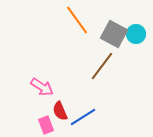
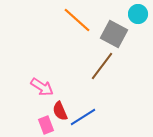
orange line: rotated 12 degrees counterclockwise
cyan circle: moved 2 px right, 20 px up
